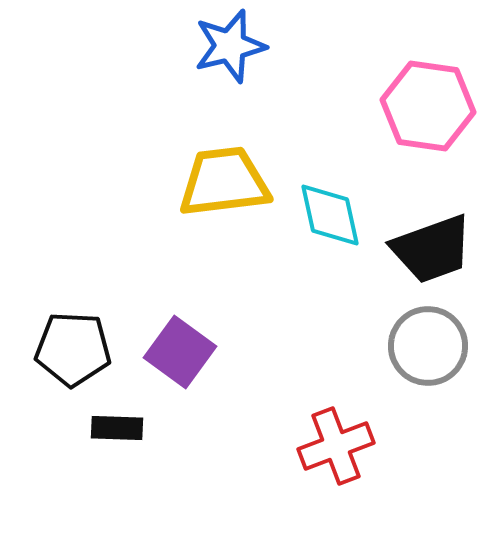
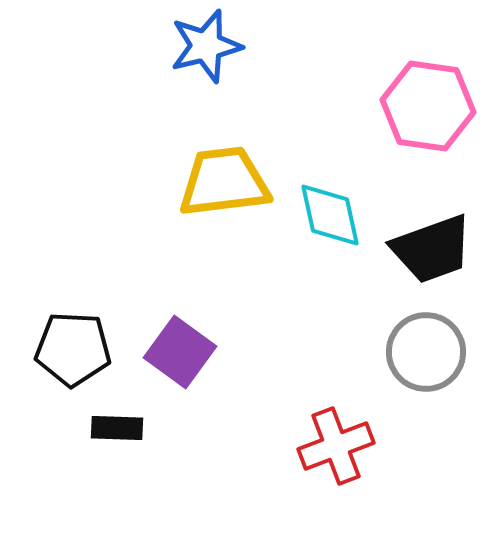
blue star: moved 24 px left
gray circle: moved 2 px left, 6 px down
